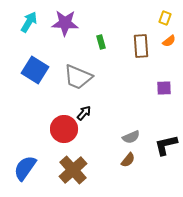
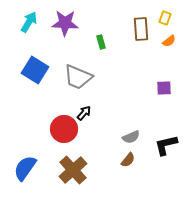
brown rectangle: moved 17 px up
